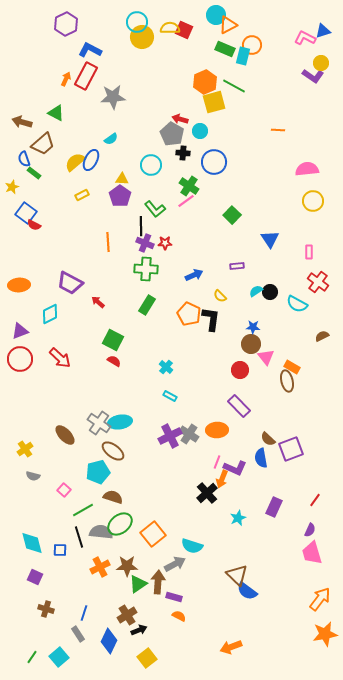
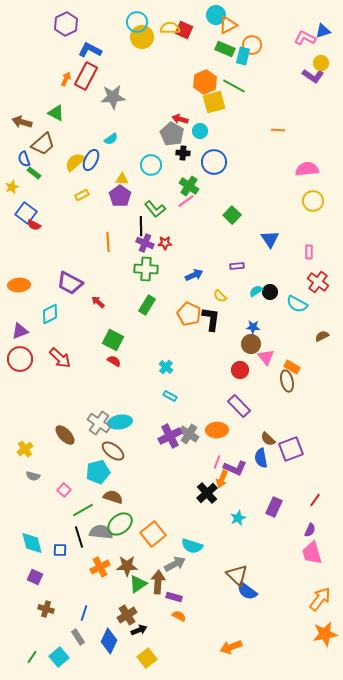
gray rectangle at (78, 634): moved 3 px down
